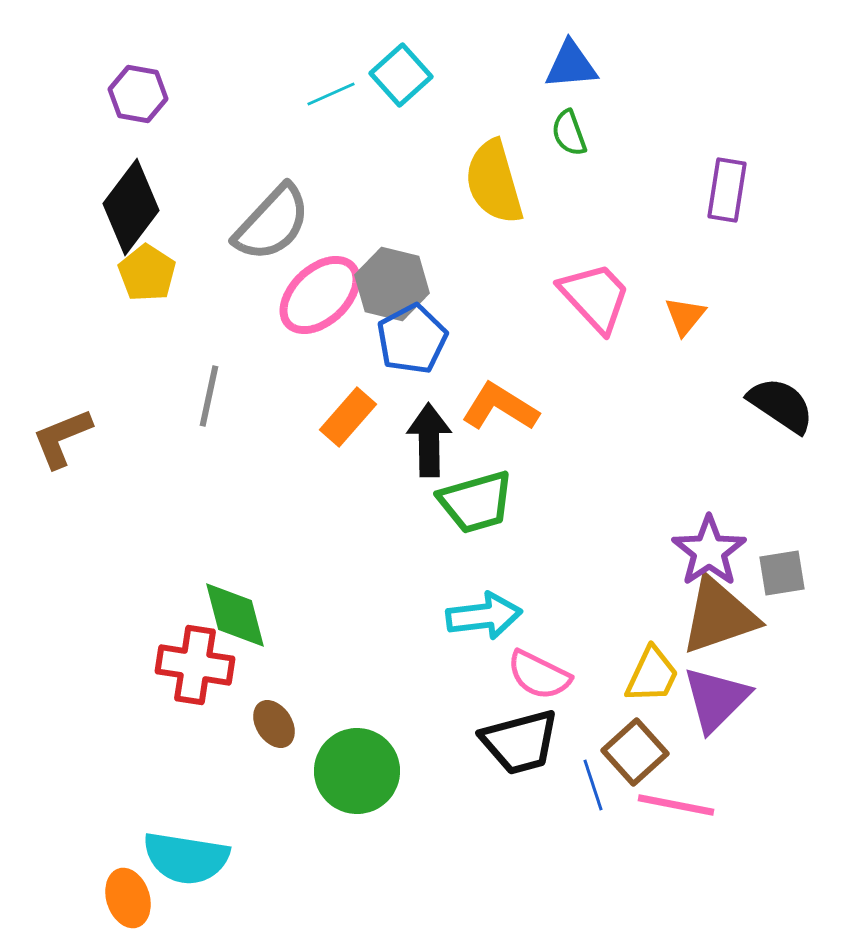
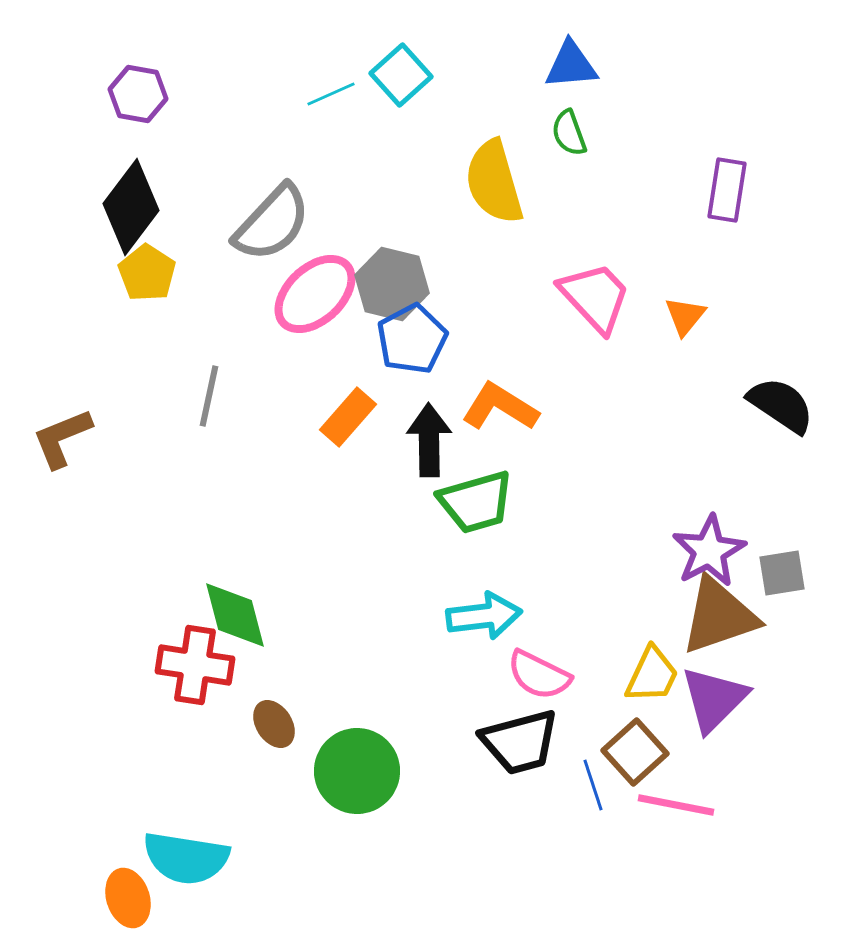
pink ellipse: moved 5 px left, 1 px up
purple star: rotated 6 degrees clockwise
purple triangle: moved 2 px left
